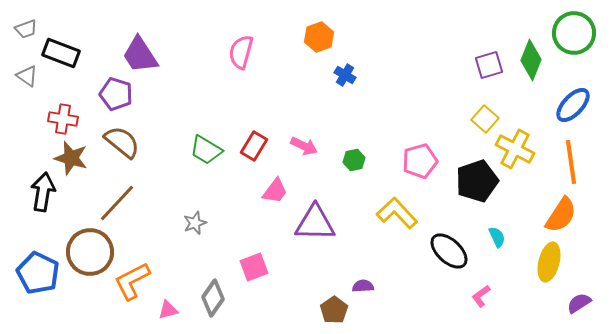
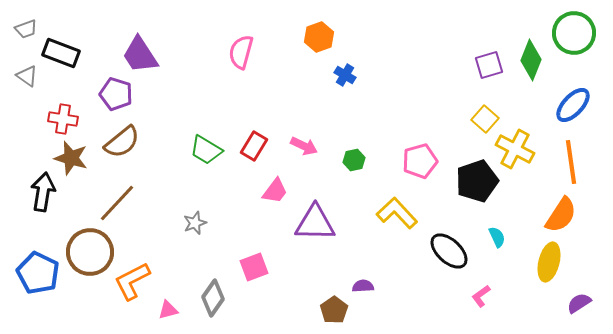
brown semicircle at (122, 142): rotated 102 degrees clockwise
